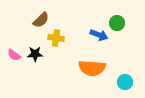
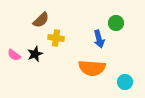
green circle: moved 1 px left
blue arrow: moved 4 px down; rotated 54 degrees clockwise
black star: rotated 21 degrees counterclockwise
